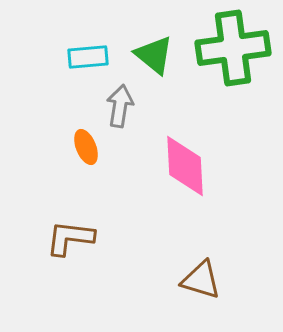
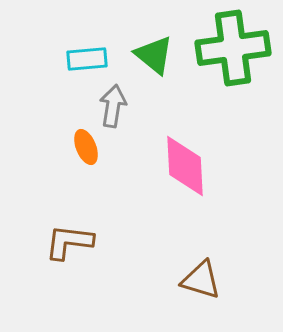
cyan rectangle: moved 1 px left, 2 px down
gray arrow: moved 7 px left
brown L-shape: moved 1 px left, 4 px down
